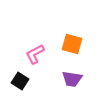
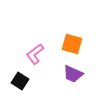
pink L-shape: rotated 10 degrees counterclockwise
purple trapezoid: moved 1 px right, 5 px up; rotated 15 degrees clockwise
